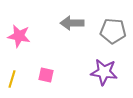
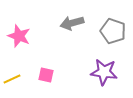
gray arrow: rotated 15 degrees counterclockwise
gray pentagon: rotated 15 degrees clockwise
pink star: rotated 10 degrees clockwise
yellow line: rotated 48 degrees clockwise
